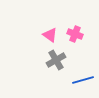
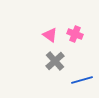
gray cross: moved 1 px left, 1 px down; rotated 12 degrees counterclockwise
blue line: moved 1 px left
